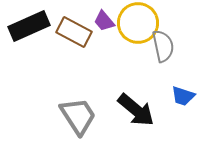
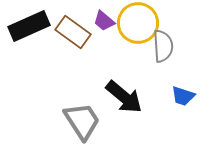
purple trapezoid: rotated 10 degrees counterclockwise
brown rectangle: moved 1 px left; rotated 8 degrees clockwise
gray semicircle: rotated 8 degrees clockwise
black arrow: moved 12 px left, 13 px up
gray trapezoid: moved 4 px right, 5 px down
